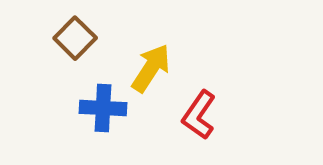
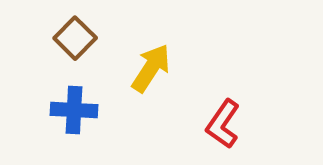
blue cross: moved 29 px left, 2 px down
red L-shape: moved 24 px right, 9 px down
